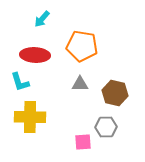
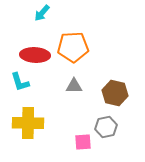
cyan arrow: moved 6 px up
orange pentagon: moved 9 px left, 1 px down; rotated 12 degrees counterclockwise
gray triangle: moved 6 px left, 2 px down
yellow cross: moved 2 px left, 6 px down
gray hexagon: rotated 10 degrees counterclockwise
